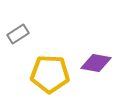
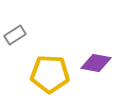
gray rectangle: moved 3 px left, 1 px down
